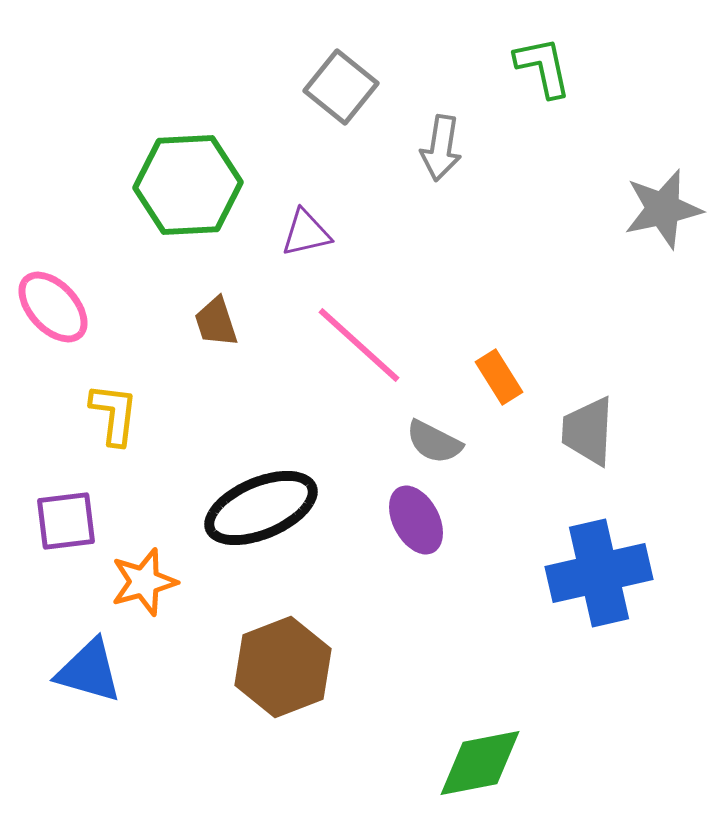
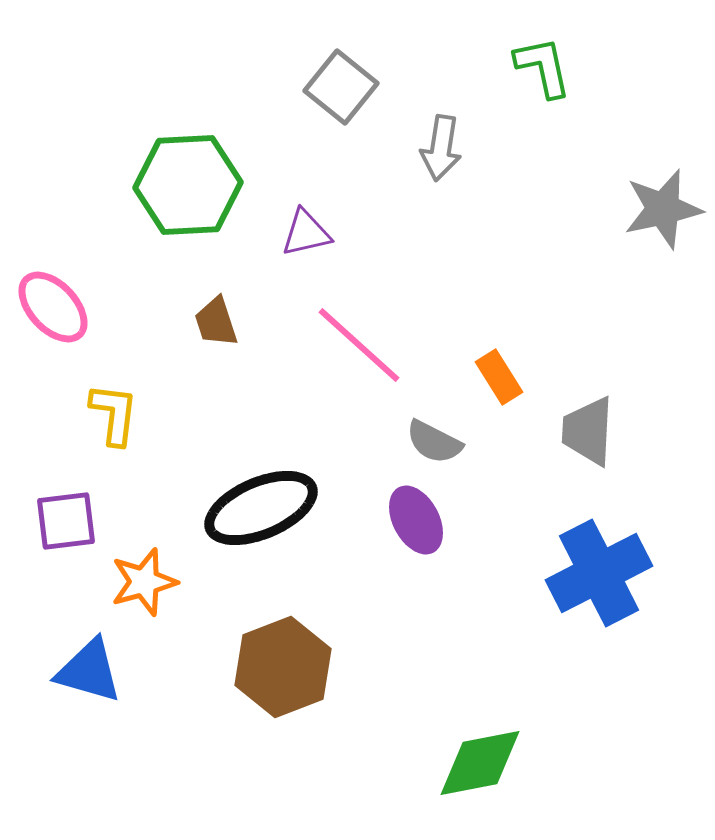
blue cross: rotated 14 degrees counterclockwise
